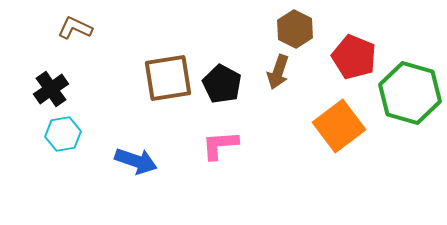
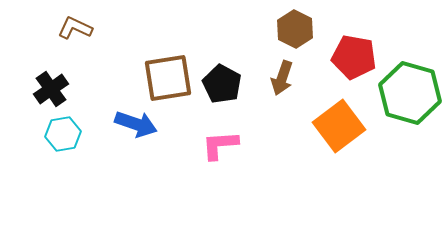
red pentagon: rotated 12 degrees counterclockwise
brown arrow: moved 4 px right, 6 px down
blue arrow: moved 37 px up
